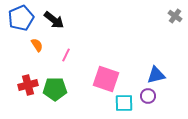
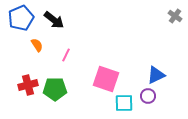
blue triangle: rotated 12 degrees counterclockwise
